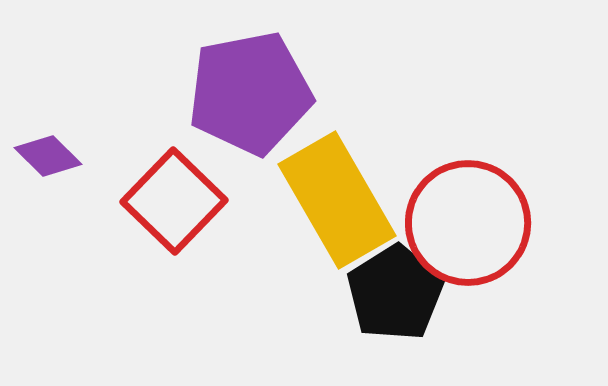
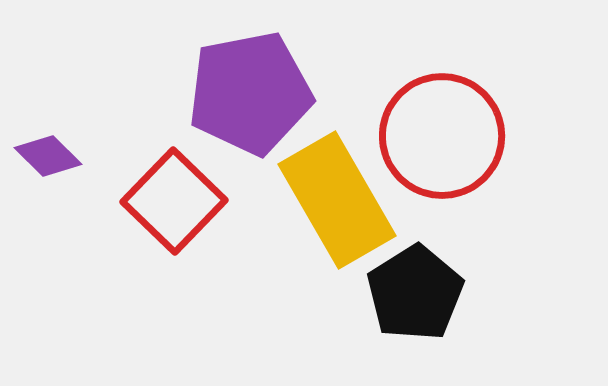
red circle: moved 26 px left, 87 px up
black pentagon: moved 20 px right
